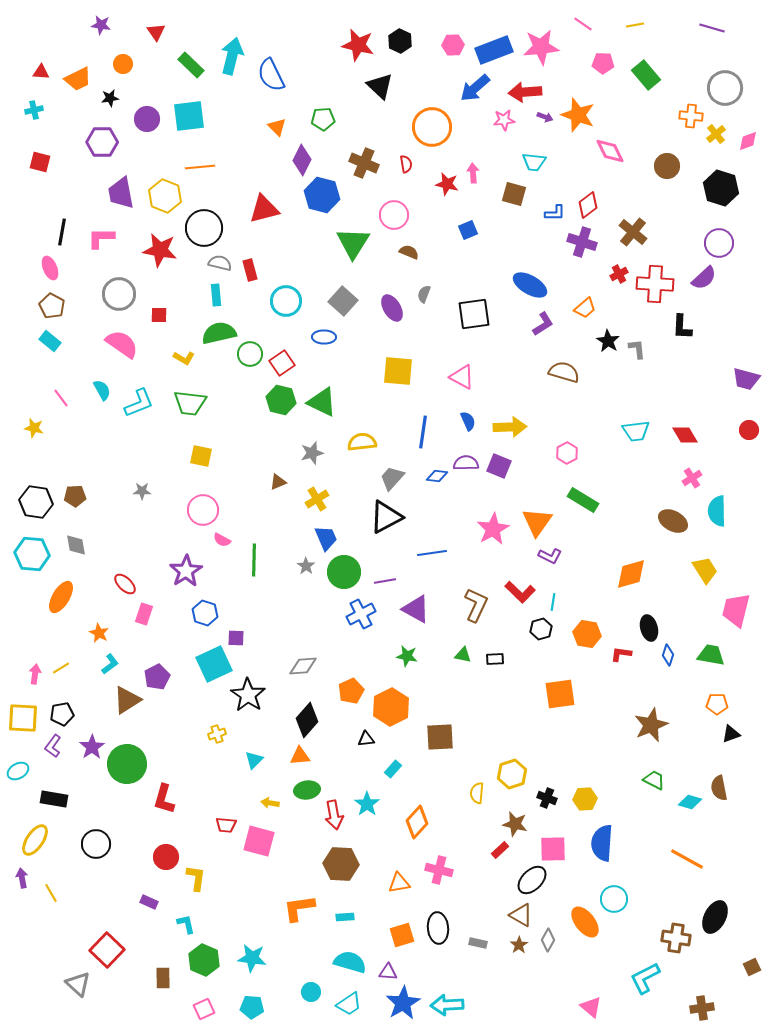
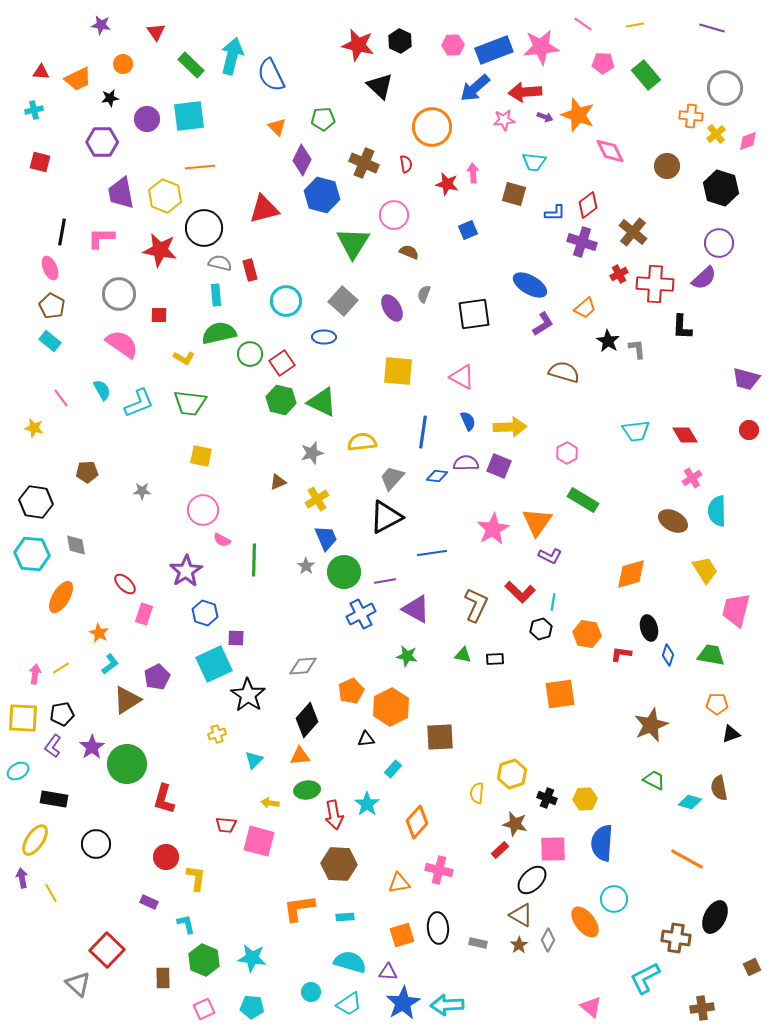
brown pentagon at (75, 496): moved 12 px right, 24 px up
brown hexagon at (341, 864): moved 2 px left
